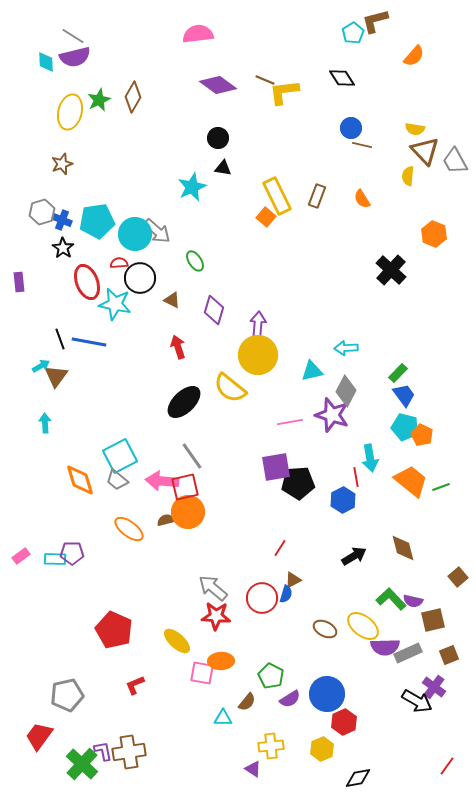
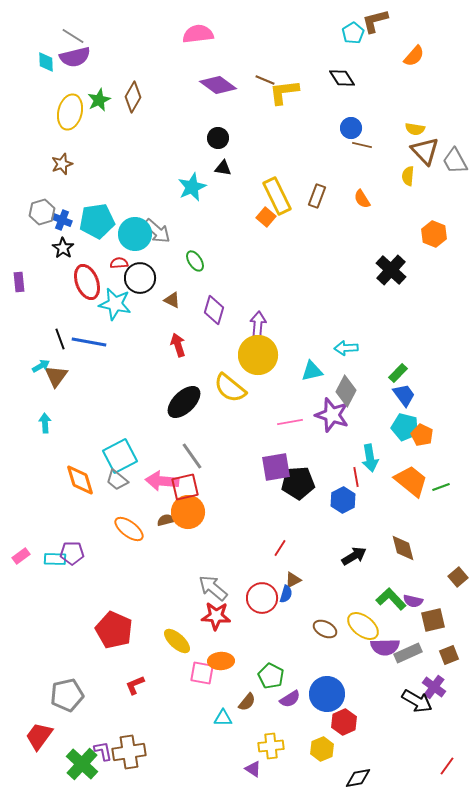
red arrow at (178, 347): moved 2 px up
